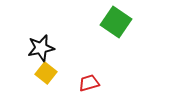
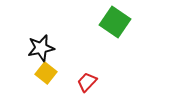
green square: moved 1 px left
red trapezoid: moved 2 px left, 1 px up; rotated 30 degrees counterclockwise
